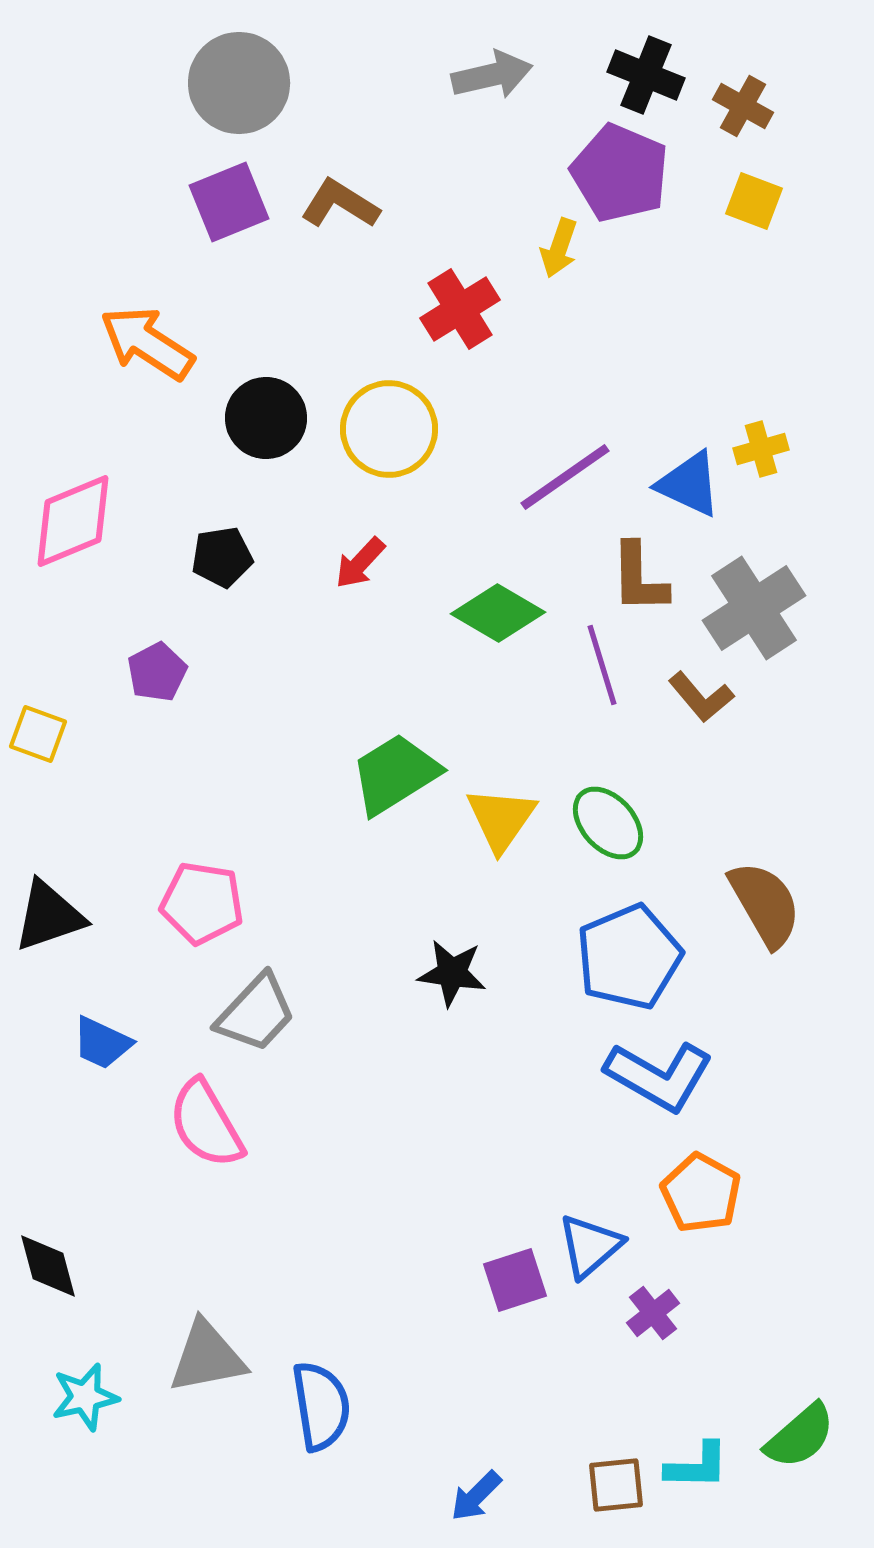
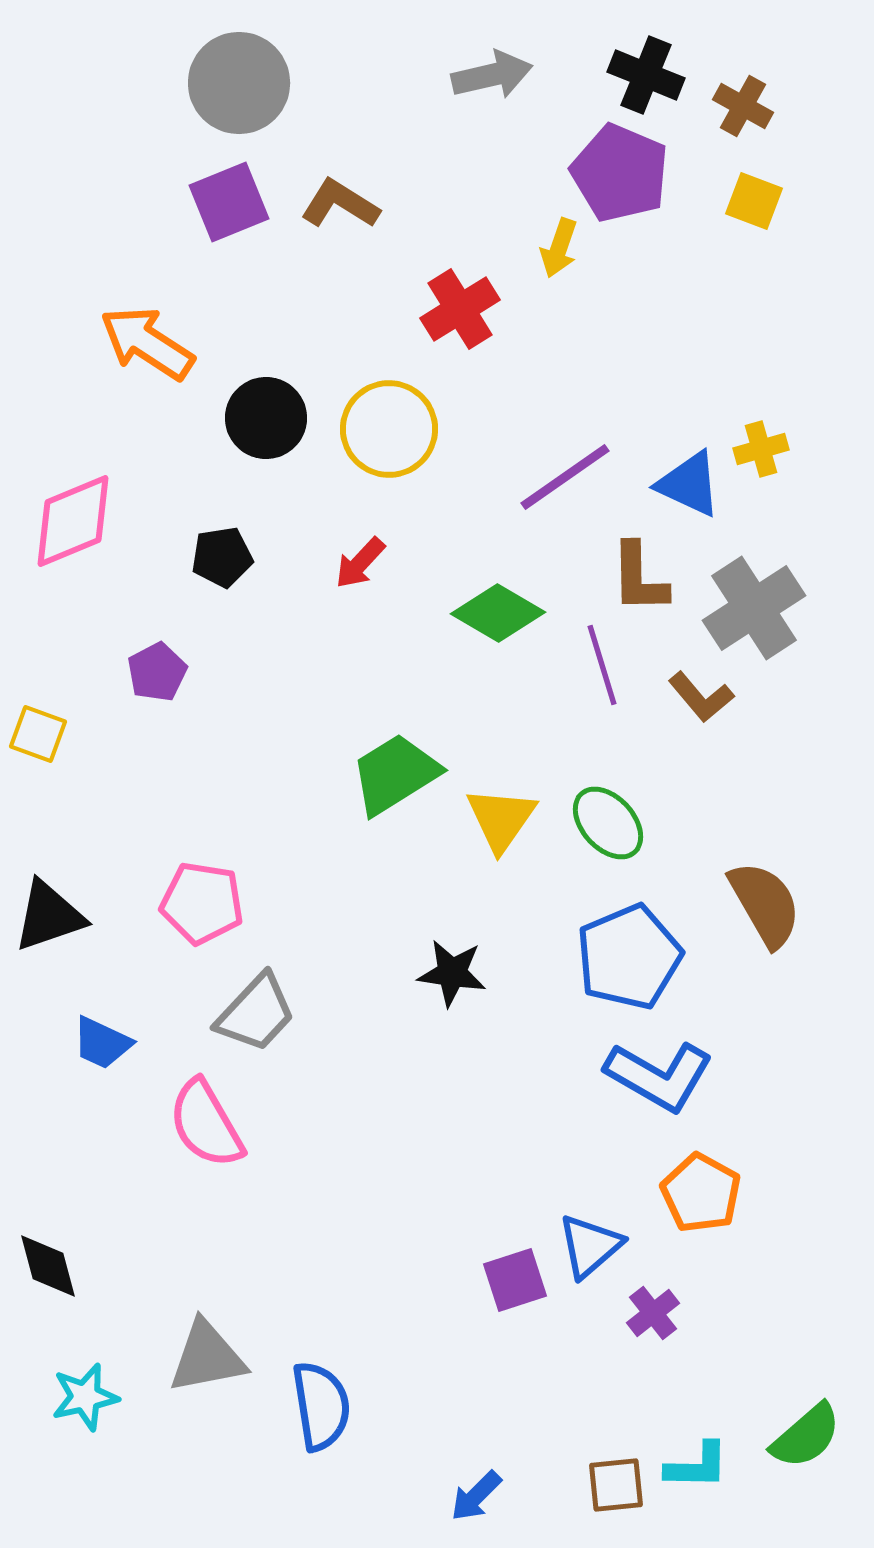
green semicircle at (800, 1436): moved 6 px right
